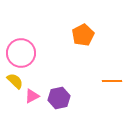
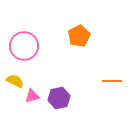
orange pentagon: moved 4 px left, 1 px down
pink circle: moved 3 px right, 7 px up
yellow semicircle: rotated 18 degrees counterclockwise
pink triangle: rotated 14 degrees clockwise
